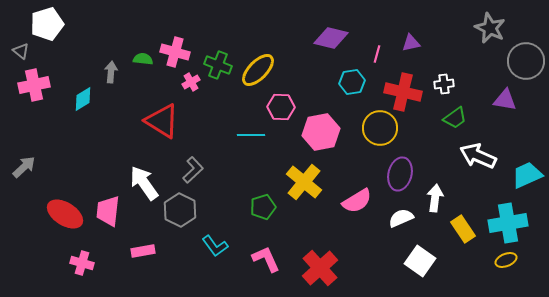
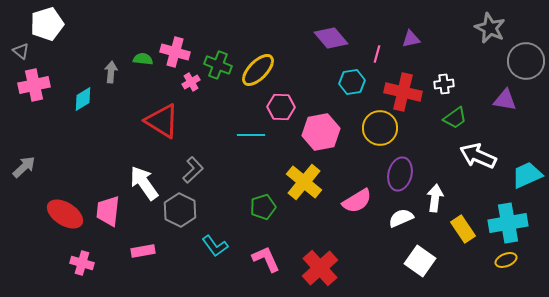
purple diamond at (331, 38): rotated 36 degrees clockwise
purple triangle at (411, 43): moved 4 px up
